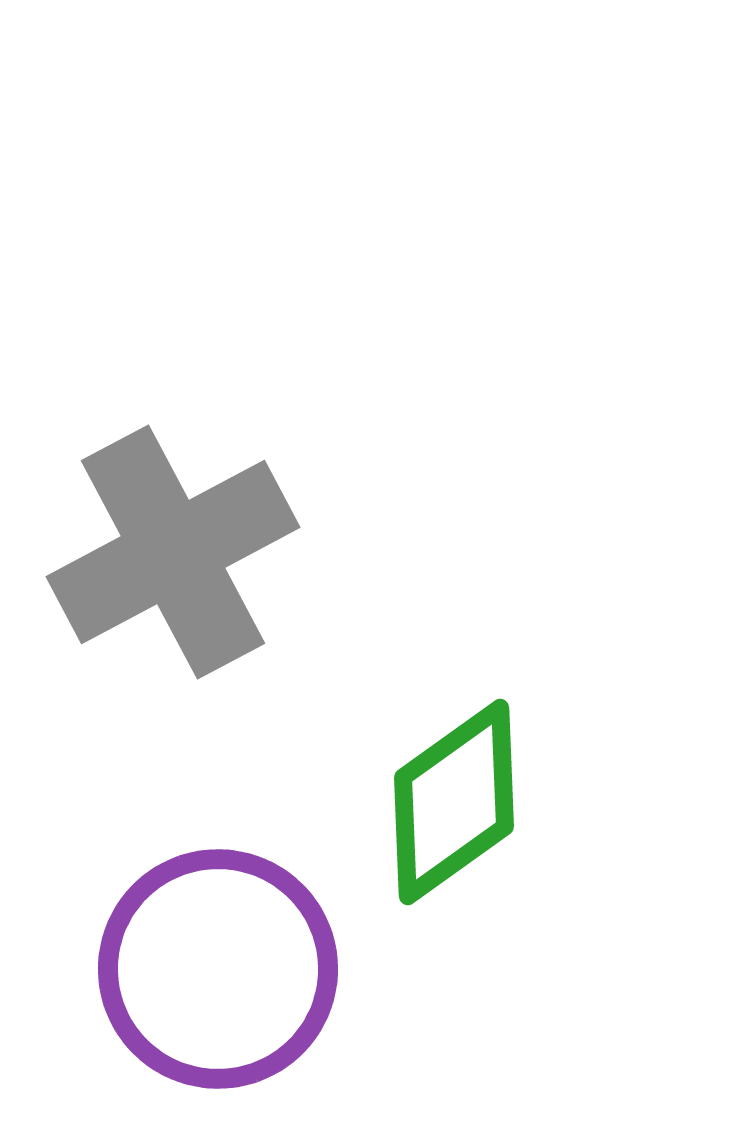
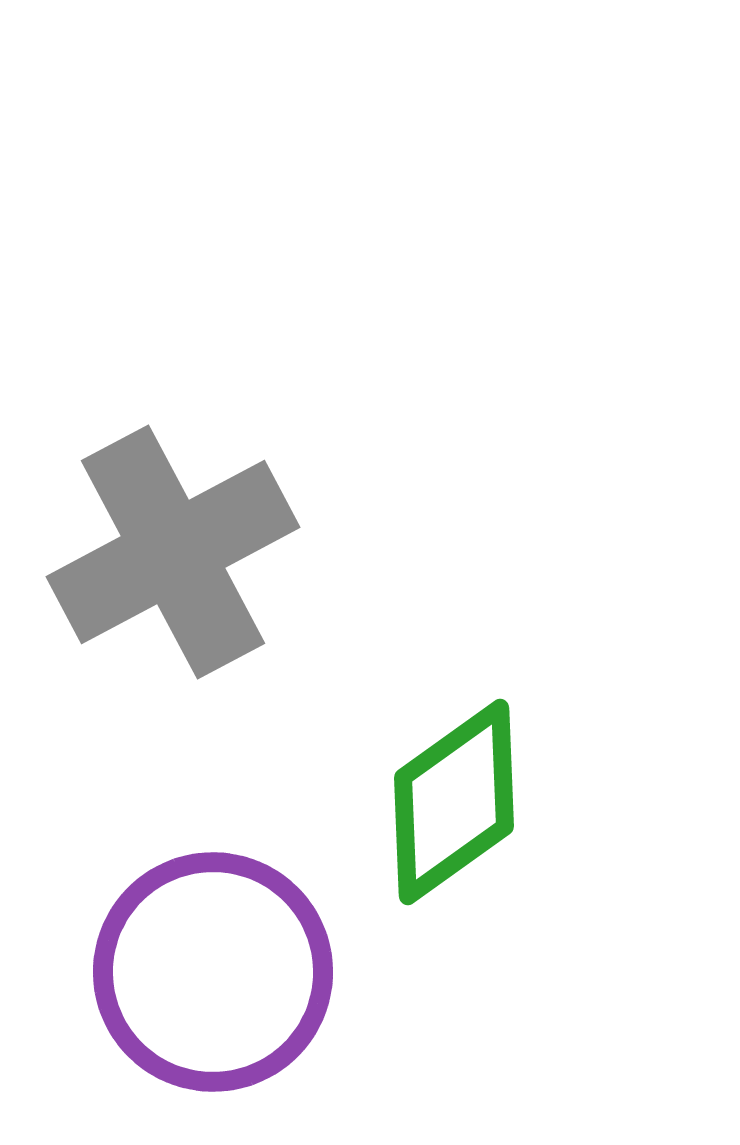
purple circle: moved 5 px left, 3 px down
